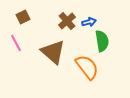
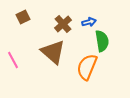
brown cross: moved 4 px left, 3 px down
pink line: moved 3 px left, 17 px down
orange semicircle: rotated 120 degrees counterclockwise
